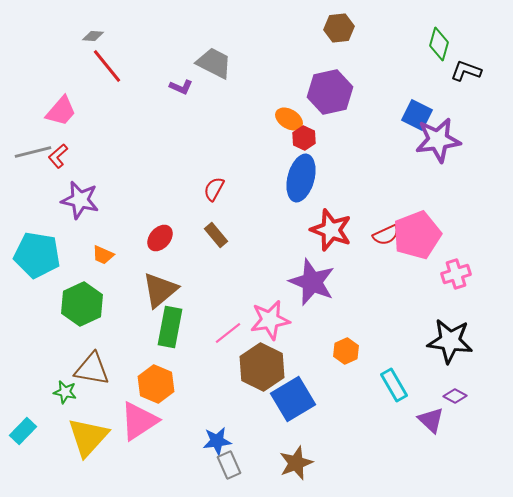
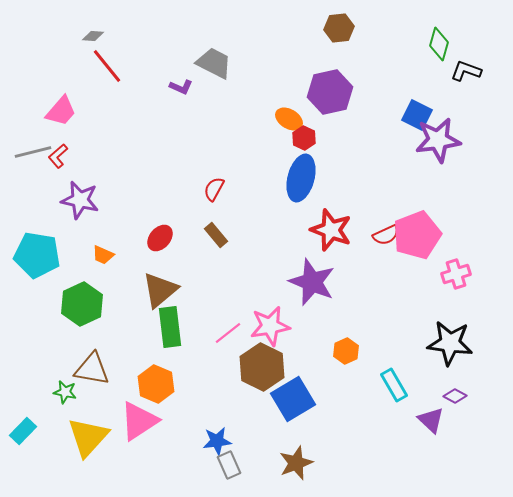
pink star at (270, 320): moved 6 px down
green rectangle at (170, 327): rotated 18 degrees counterclockwise
black star at (450, 341): moved 2 px down
